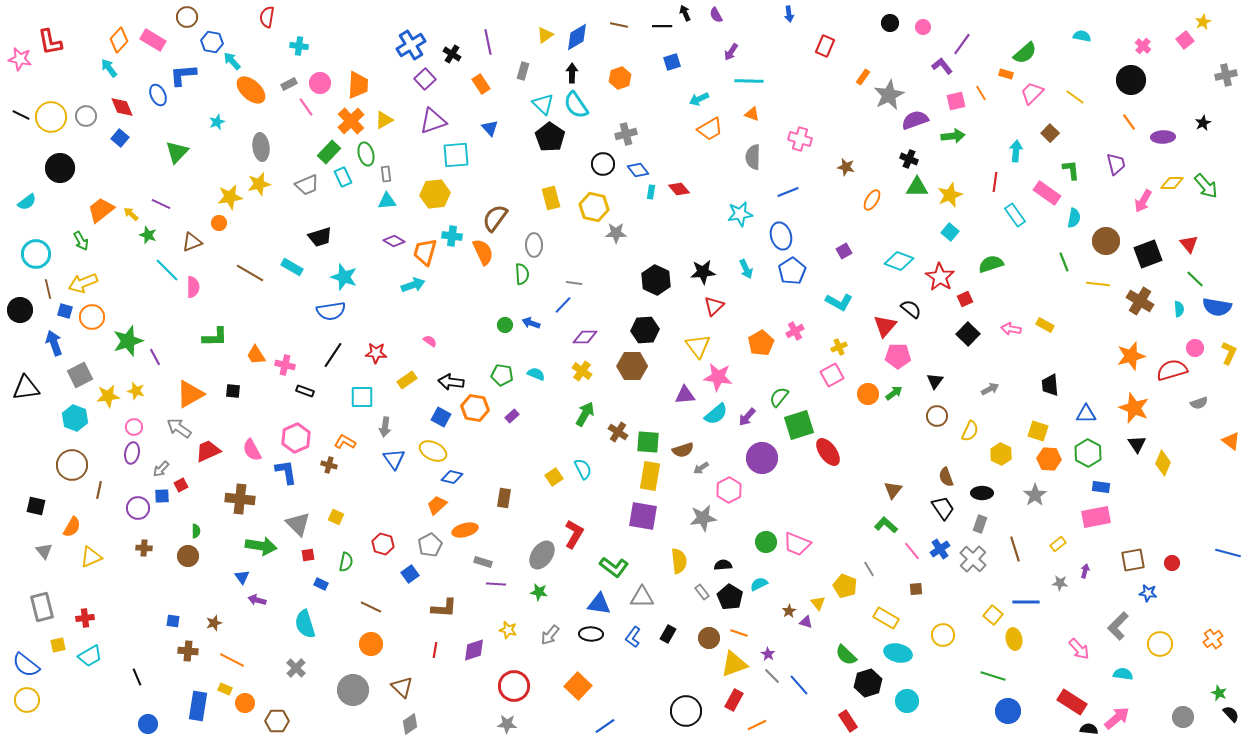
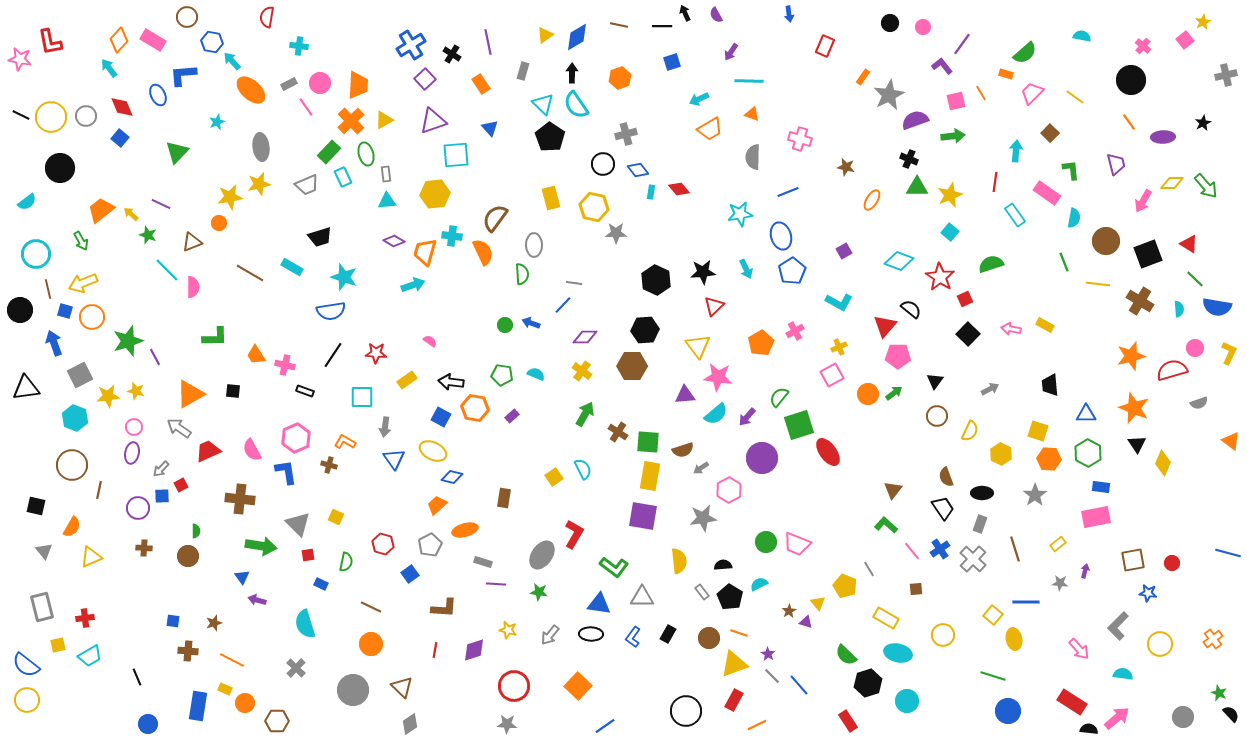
red triangle at (1189, 244): rotated 18 degrees counterclockwise
